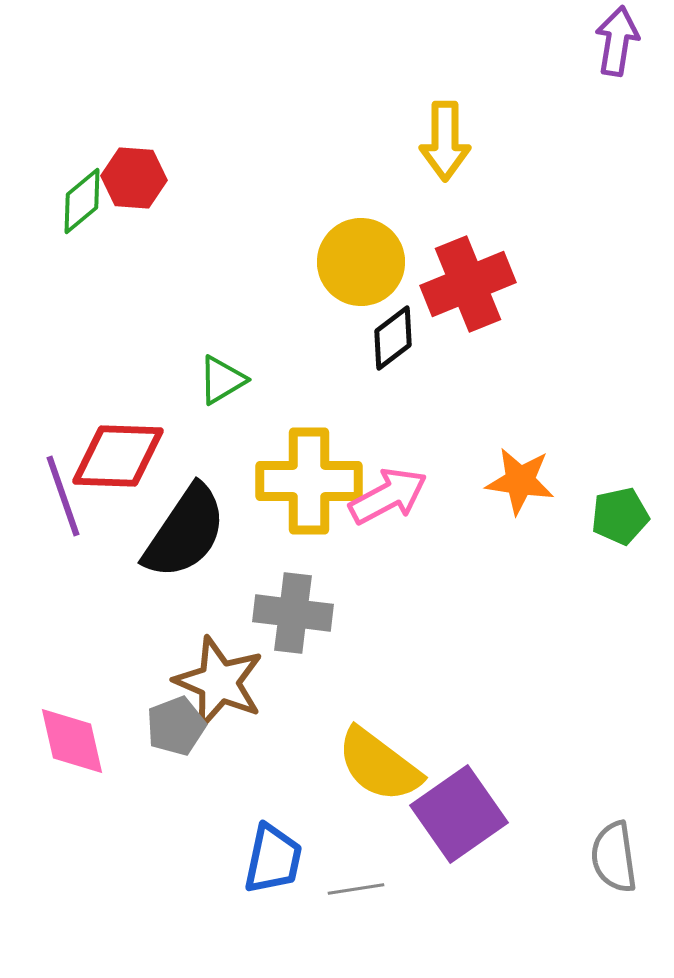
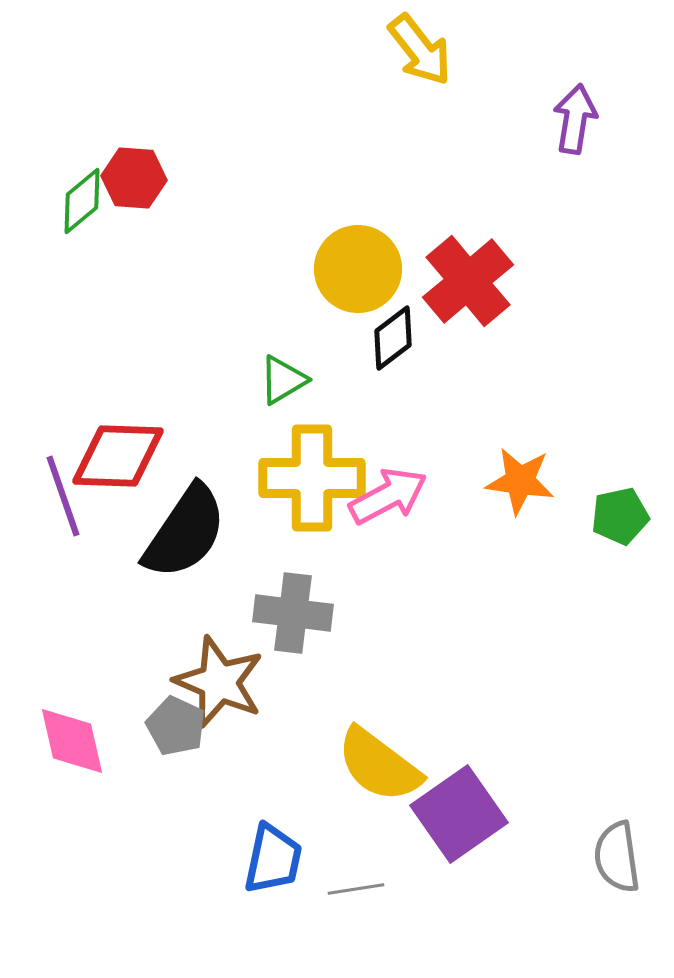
purple arrow: moved 42 px left, 78 px down
yellow arrow: moved 25 px left, 91 px up; rotated 38 degrees counterclockwise
yellow circle: moved 3 px left, 7 px down
red cross: moved 3 px up; rotated 18 degrees counterclockwise
green triangle: moved 61 px right
yellow cross: moved 3 px right, 3 px up
gray pentagon: rotated 26 degrees counterclockwise
gray semicircle: moved 3 px right
